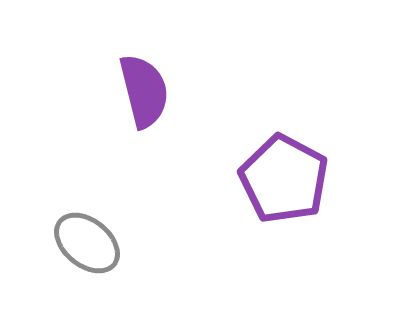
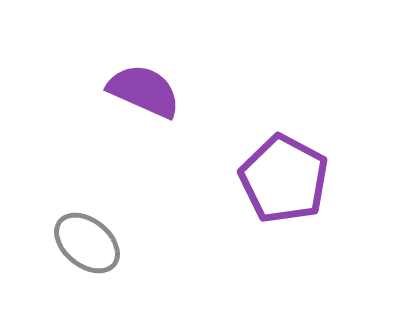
purple semicircle: rotated 52 degrees counterclockwise
